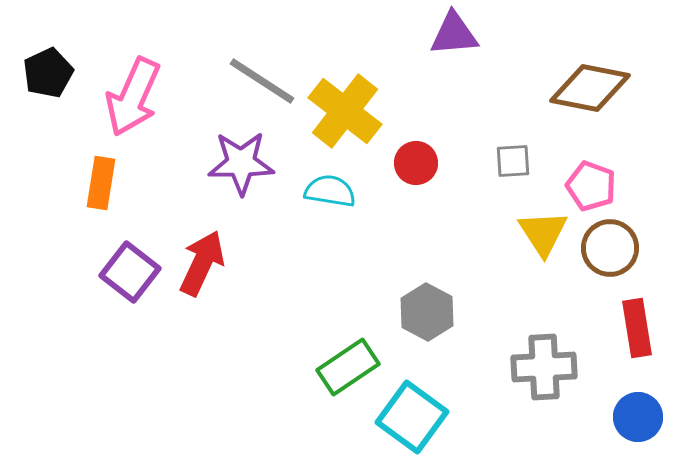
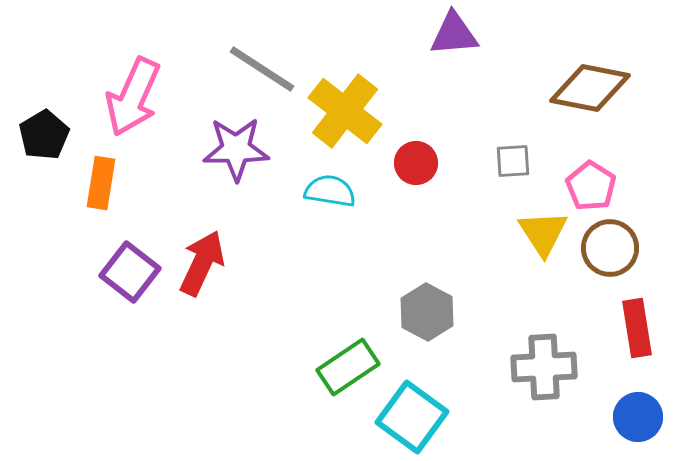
black pentagon: moved 4 px left, 62 px down; rotated 6 degrees counterclockwise
gray line: moved 12 px up
purple star: moved 5 px left, 14 px up
pink pentagon: rotated 12 degrees clockwise
